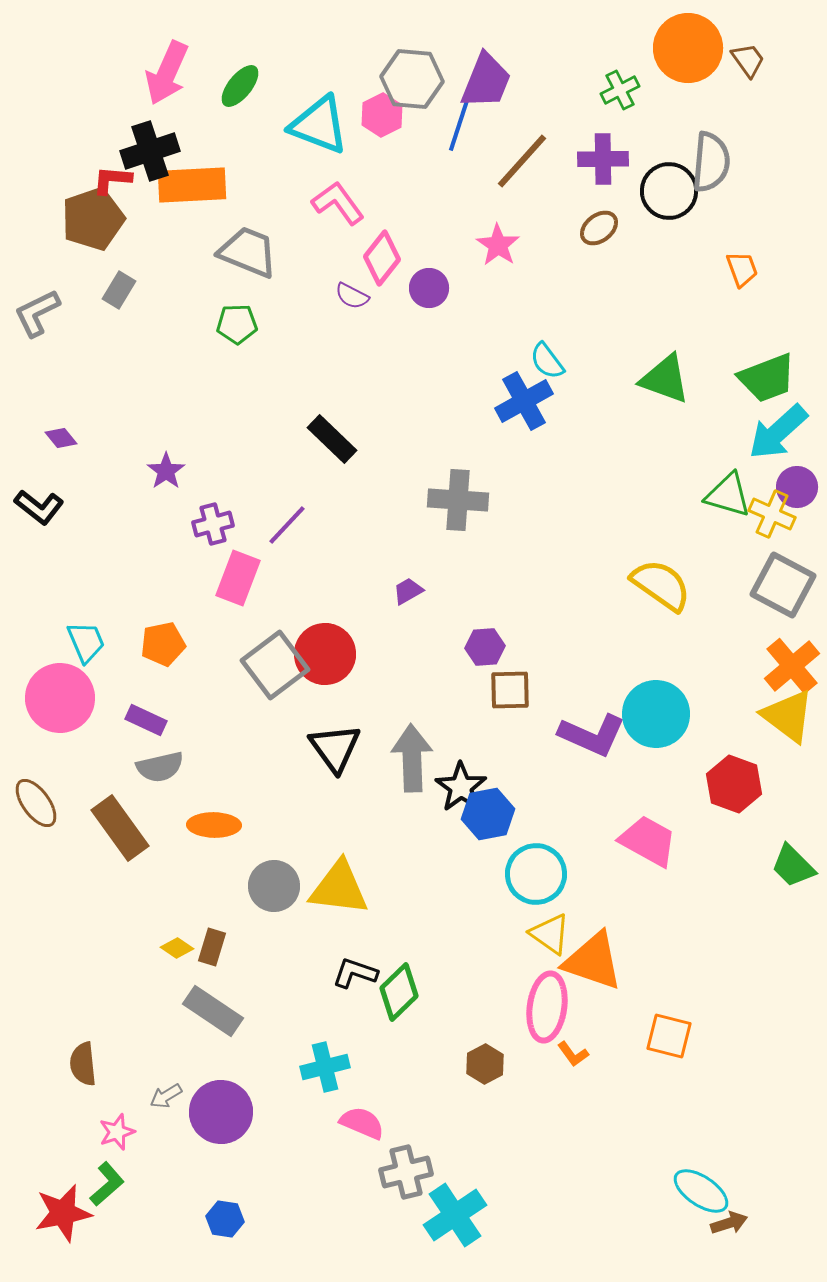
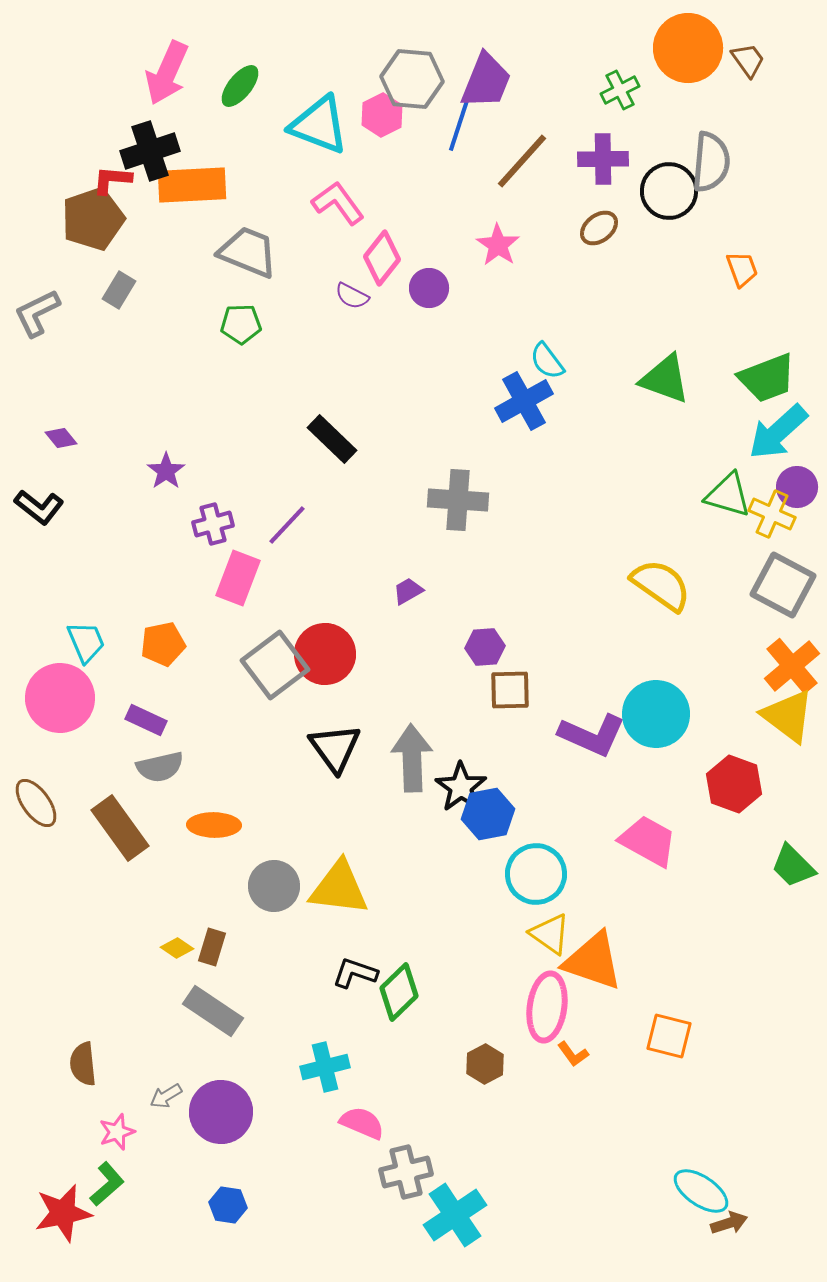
green pentagon at (237, 324): moved 4 px right
blue hexagon at (225, 1219): moved 3 px right, 14 px up
